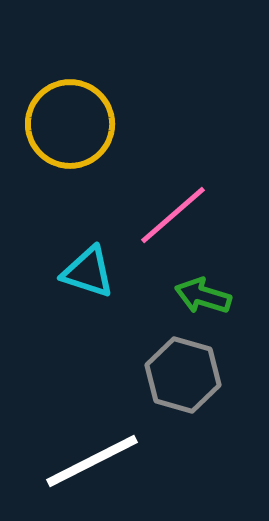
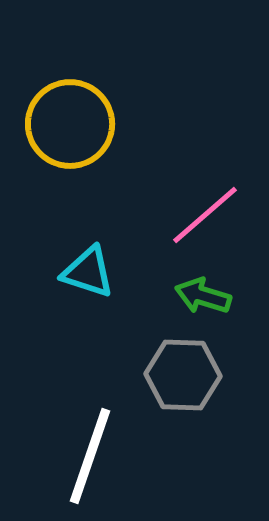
pink line: moved 32 px right
gray hexagon: rotated 14 degrees counterclockwise
white line: moved 2 px left, 5 px up; rotated 44 degrees counterclockwise
